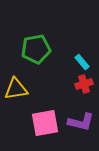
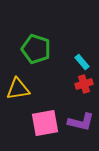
green pentagon: rotated 28 degrees clockwise
yellow triangle: moved 2 px right
